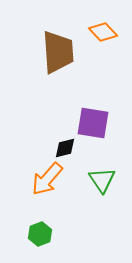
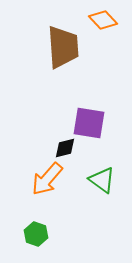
orange diamond: moved 12 px up
brown trapezoid: moved 5 px right, 5 px up
purple square: moved 4 px left
green triangle: rotated 20 degrees counterclockwise
green hexagon: moved 4 px left; rotated 20 degrees counterclockwise
